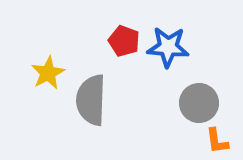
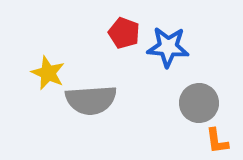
red pentagon: moved 8 px up
yellow star: rotated 20 degrees counterclockwise
gray semicircle: rotated 96 degrees counterclockwise
